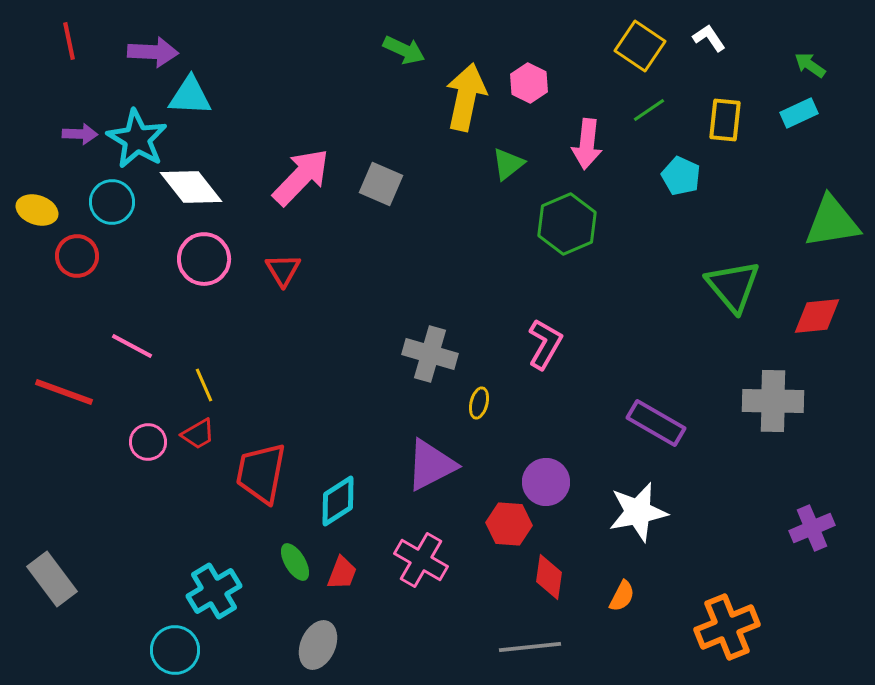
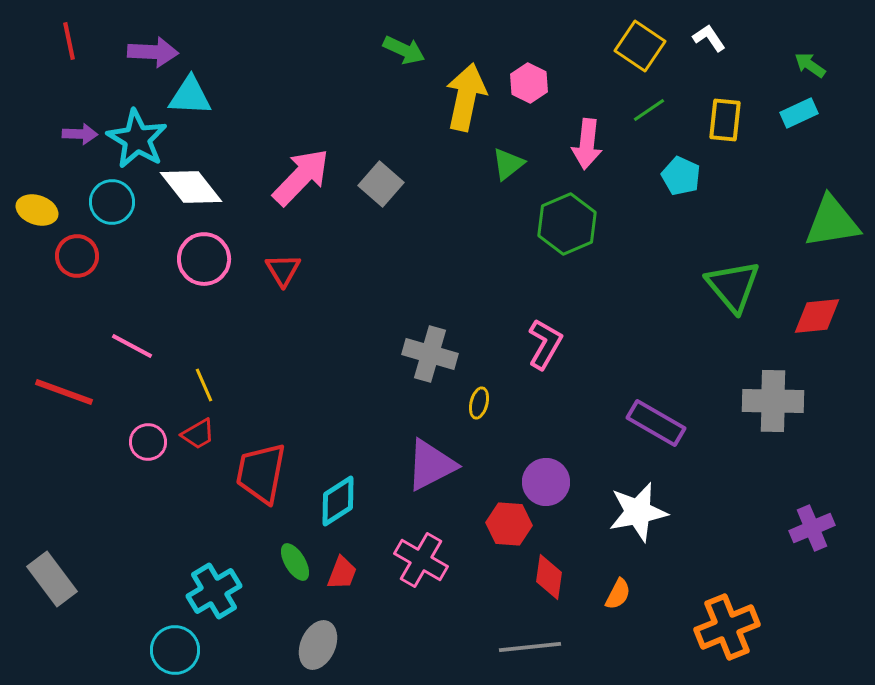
gray square at (381, 184): rotated 18 degrees clockwise
orange semicircle at (622, 596): moved 4 px left, 2 px up
